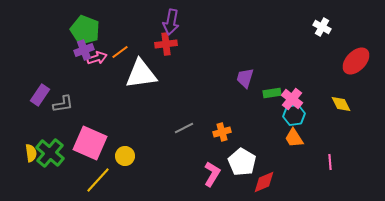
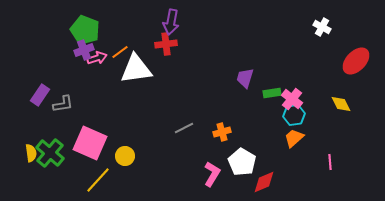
white triangle: moved 5 px left, 5 px up
orange trapezoid: rotated 80 degrees clockwise
